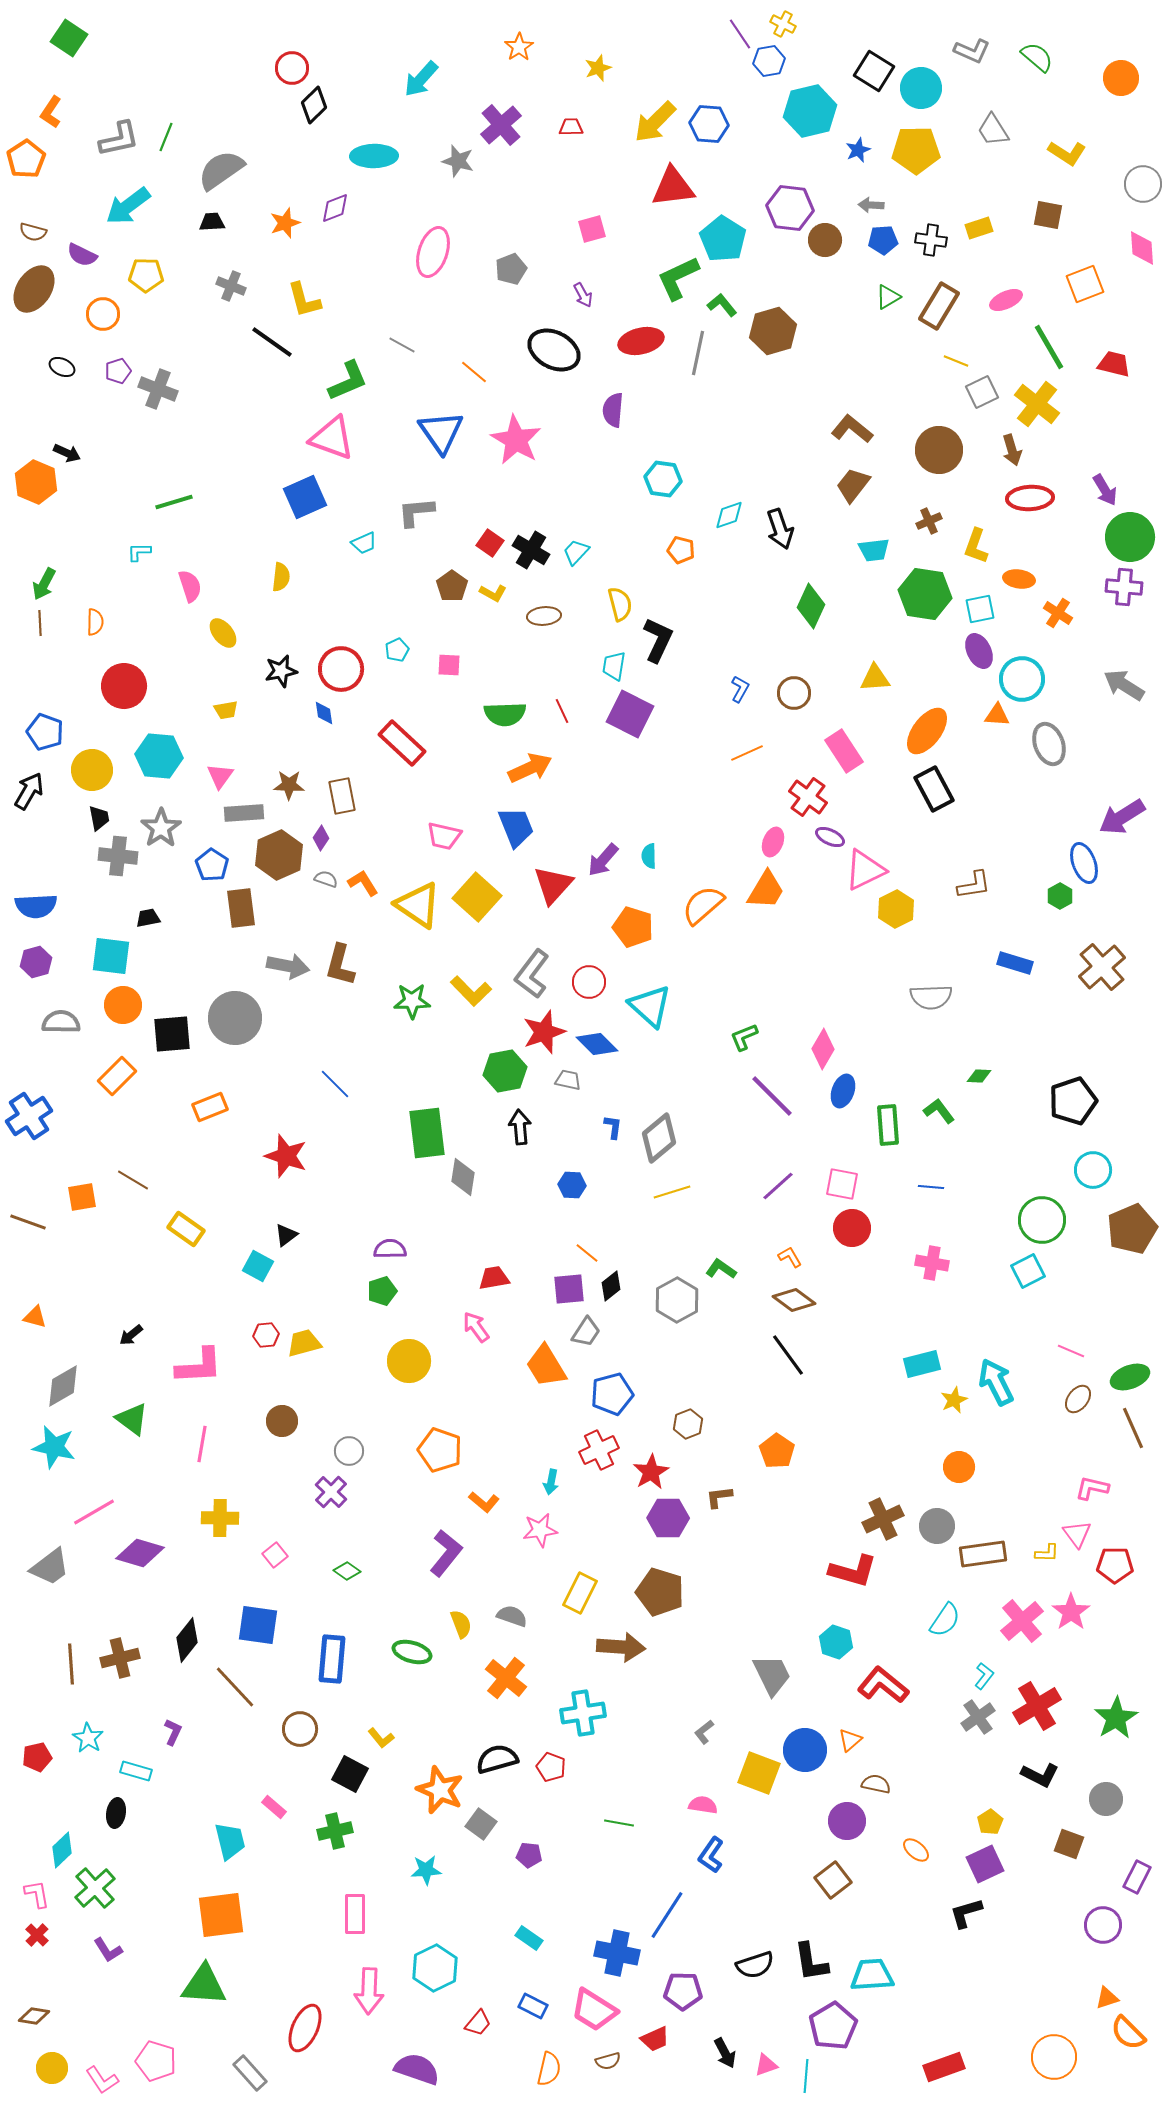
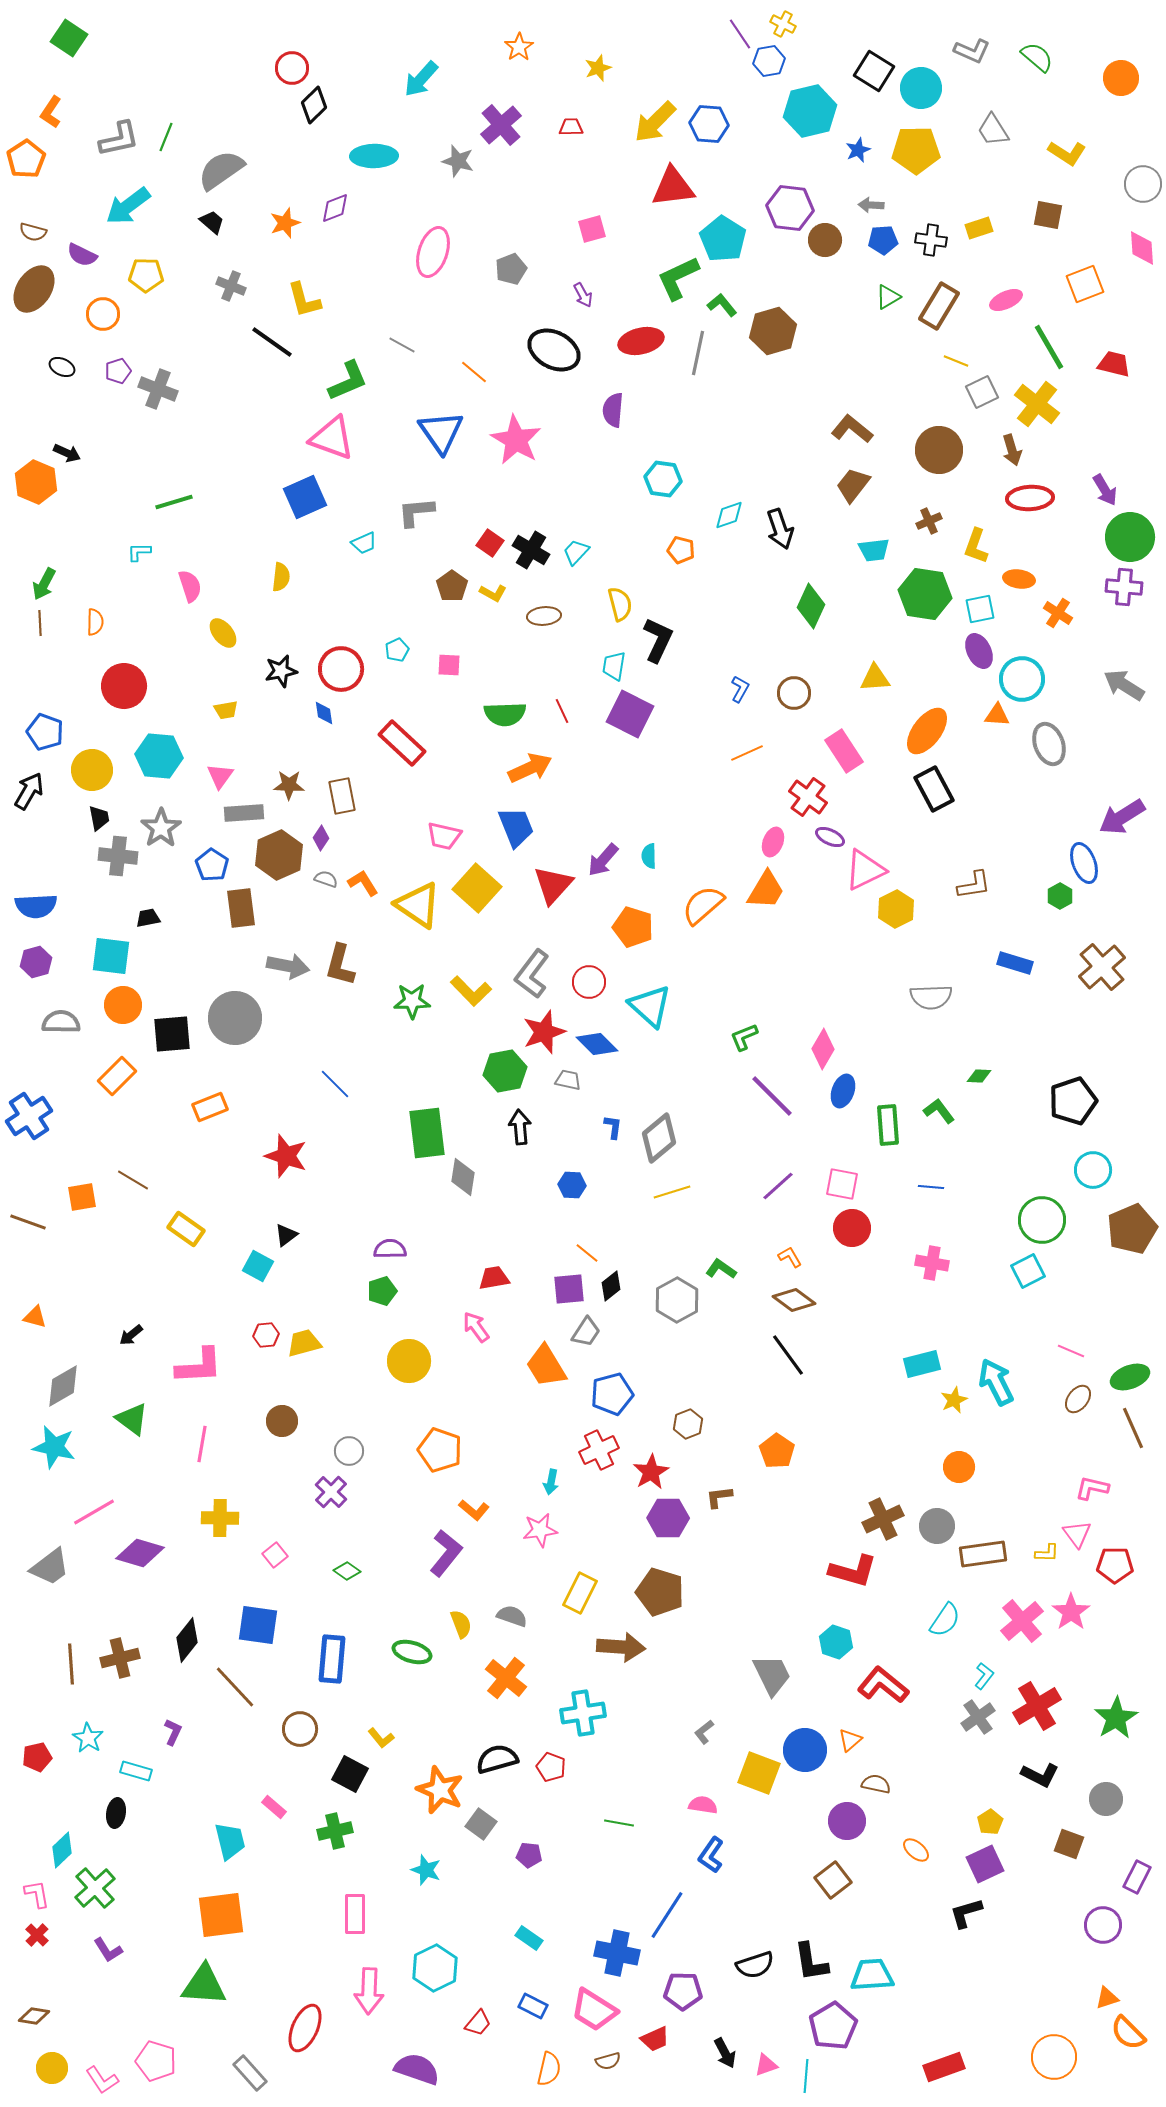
black trapezoid at (212, 222): rotated 44 degrees clockwise
yellow square at (477, 897): moved 9 px up
orange L-shape at (484, 1502): moved 10 px left, 8 px down
cyan star at (426, 1870): rotated 24 degrees clockwise
